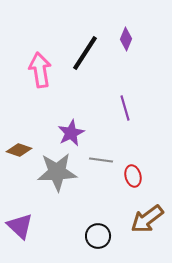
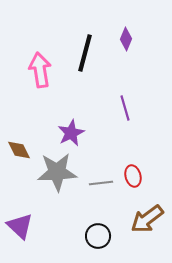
black line: rotated 18 degrees counterclockwise
brown diamond: rotated 45 degrees clockwise
gray line: moved 23 px down; rotated 15 degrees counterclockwise
